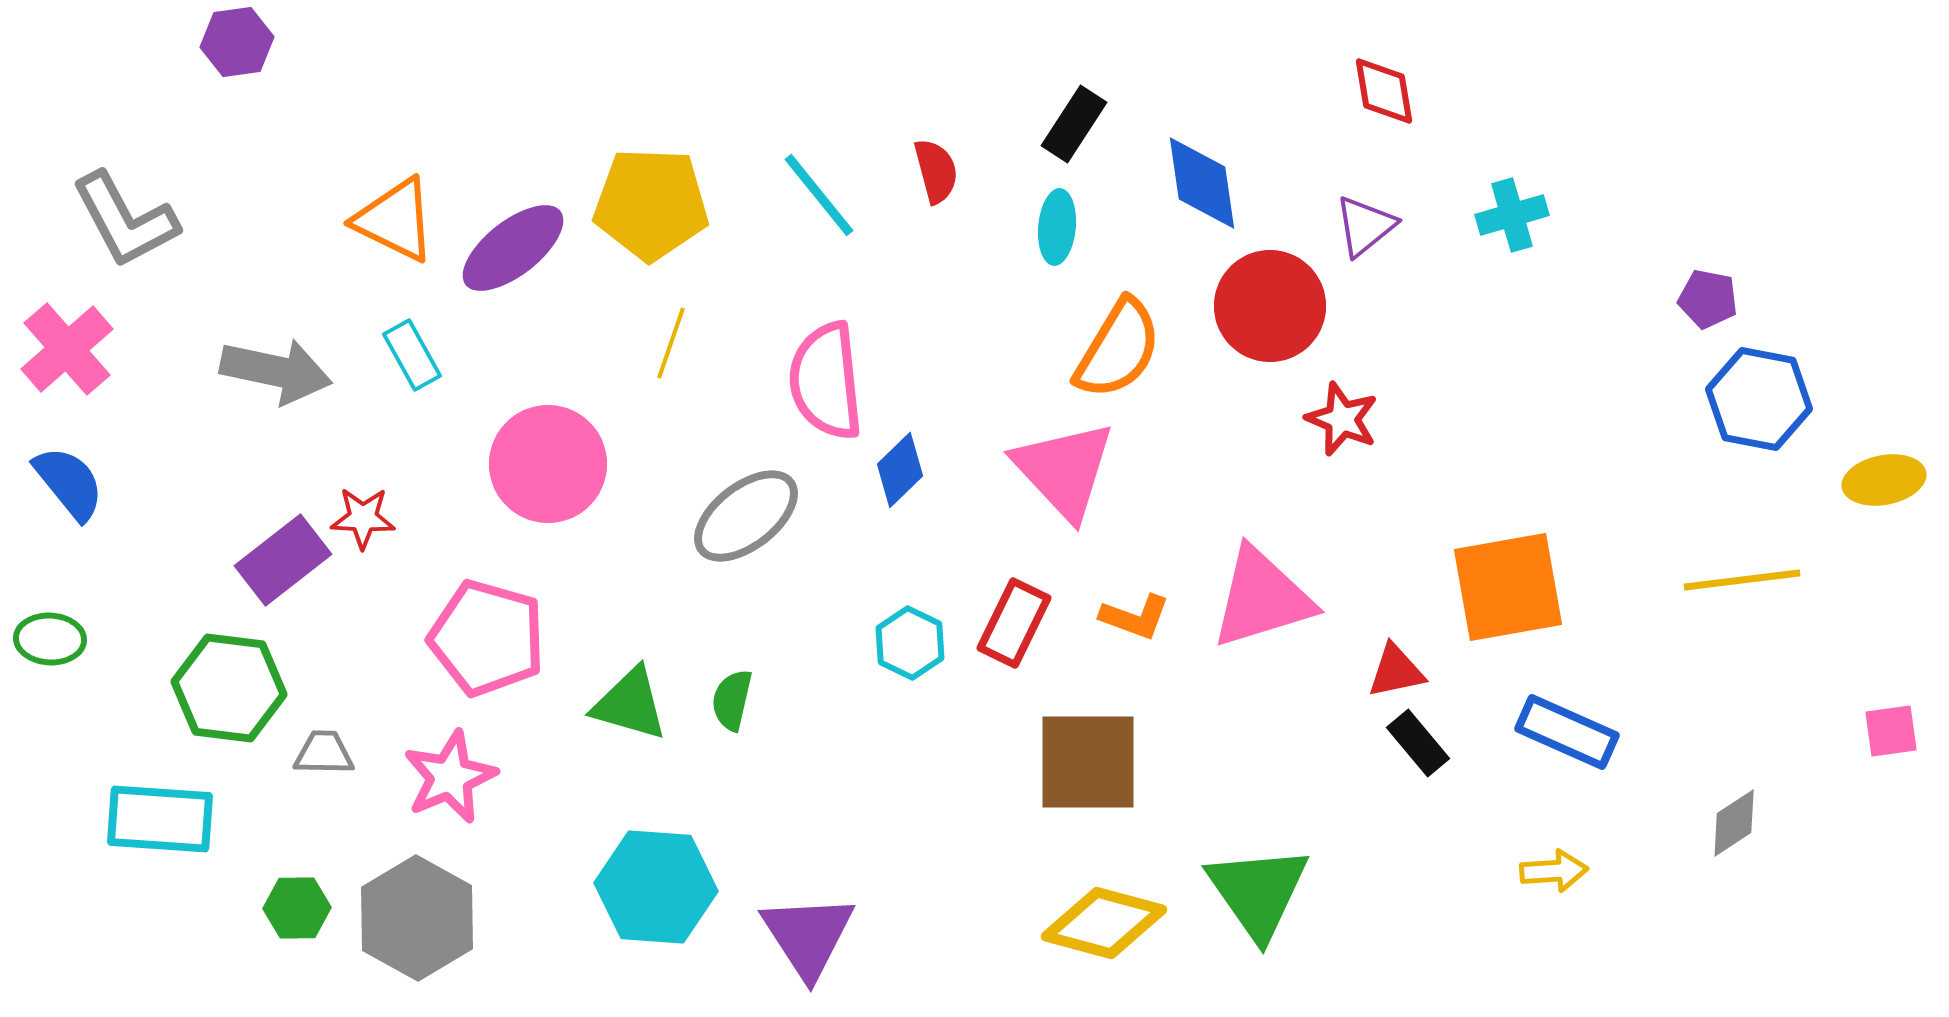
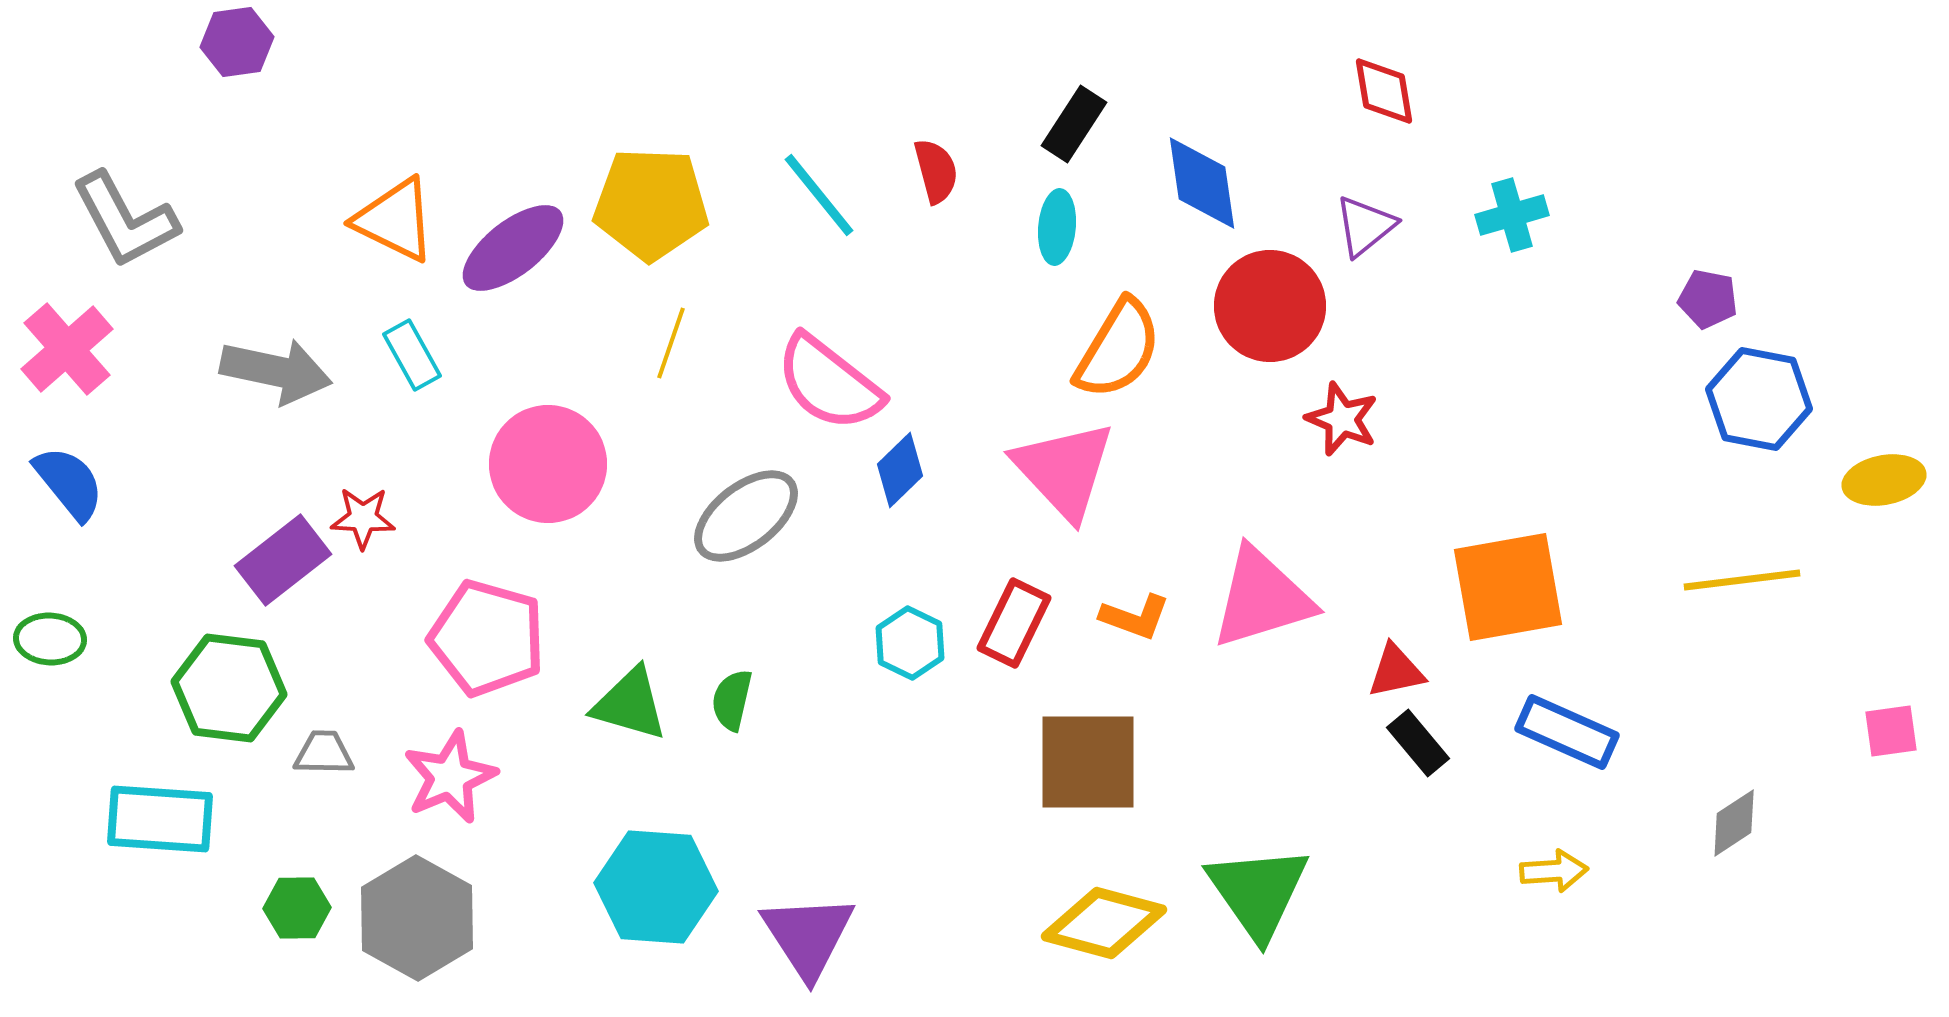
pink semicircle at (826, 381): moved 3 px right, 2 px down; rotated 46 degrees counterclockwise
